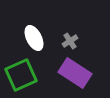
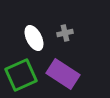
gray cross: moved 5 px left, 8 px up; rotated 21 degrees clockwise
purple rectangle: moved 12 px left, 1 px down
